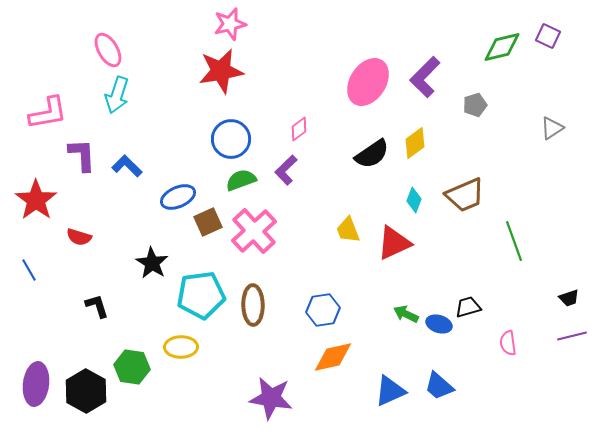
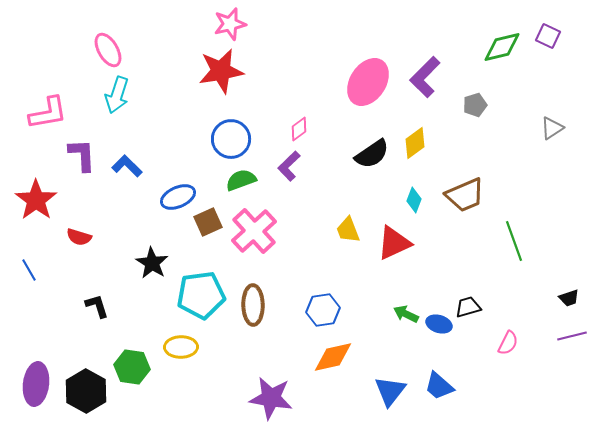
purple L-shape at (286, 170): moved 3 px right, 4 px up
pink semicircle at (508, 343): rotated 145 degrees counterclockwise
blue triangle at (390, 391): rotated 28 degrees counterclockwise
